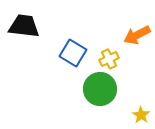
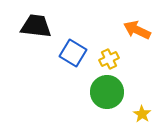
black trapezoid: moved 12 px right
orange arrow: moved 5 px up; rotated 52 degrees clockwise
green circle: moved 7 px right, 3 px down
yellow star: moved 1 px right, 1 px up
